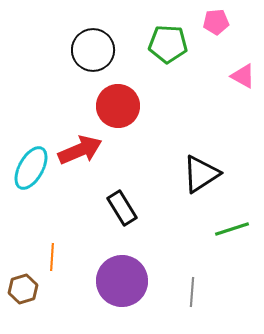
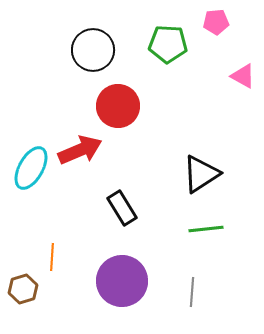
green line: moved 26 px left; rotated 12 degrees clockwise
